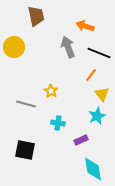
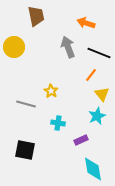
orange arrow: moved 1 px right, 3 px up
